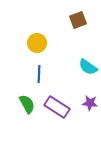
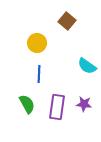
brown square: moved 11 px left, 1 px down; rotated 30 degrees counterclockwise
cyan semicircle: moved 1 px left, 1 px up
purple star: moved 6 px left, 1 px down
purple rectangle: rotated 65 degrees clockwise
